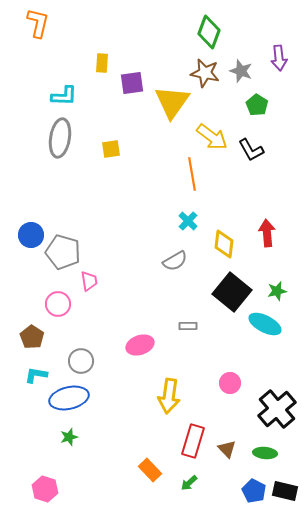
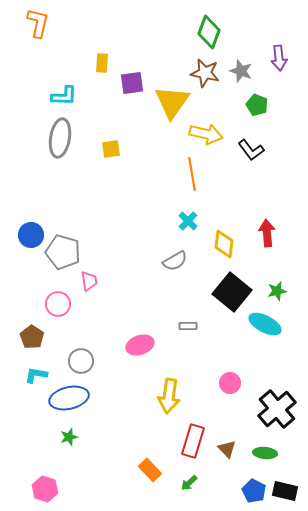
green pentagon at (257, 105): rotated 10 degrees counterclockwise
yellow arrow at (212, 137): moved 6 px left, 3 px up; rotated 24 degrees counterclockwise
black L-shape at (251, 150): rotated 8 degrees counterclockwise
